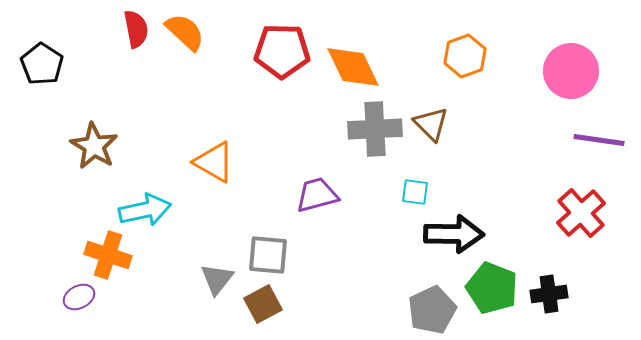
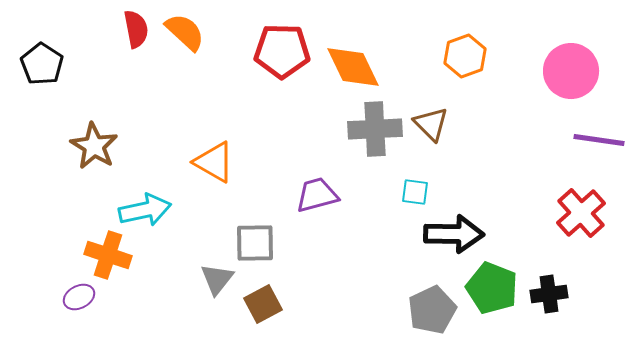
gray square: moved 13 px left, 12 px up; rotated 6 degrees counterclockwise
